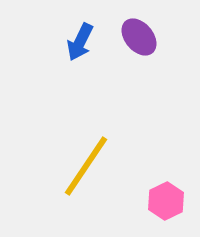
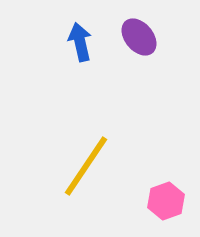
blue arrow: rotated 141 degrees clockwise
pink hexagon: rotated 6 degrees clockwise
